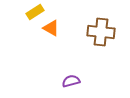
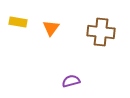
yellow rectangle: moved 17 px left, 10 px down; rotated 42 degrees clockwise
orange triangle: rotated 36 degrees clockwise
